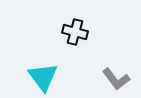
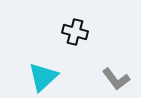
cyan triangle: rotated 24 degrees clockwise
